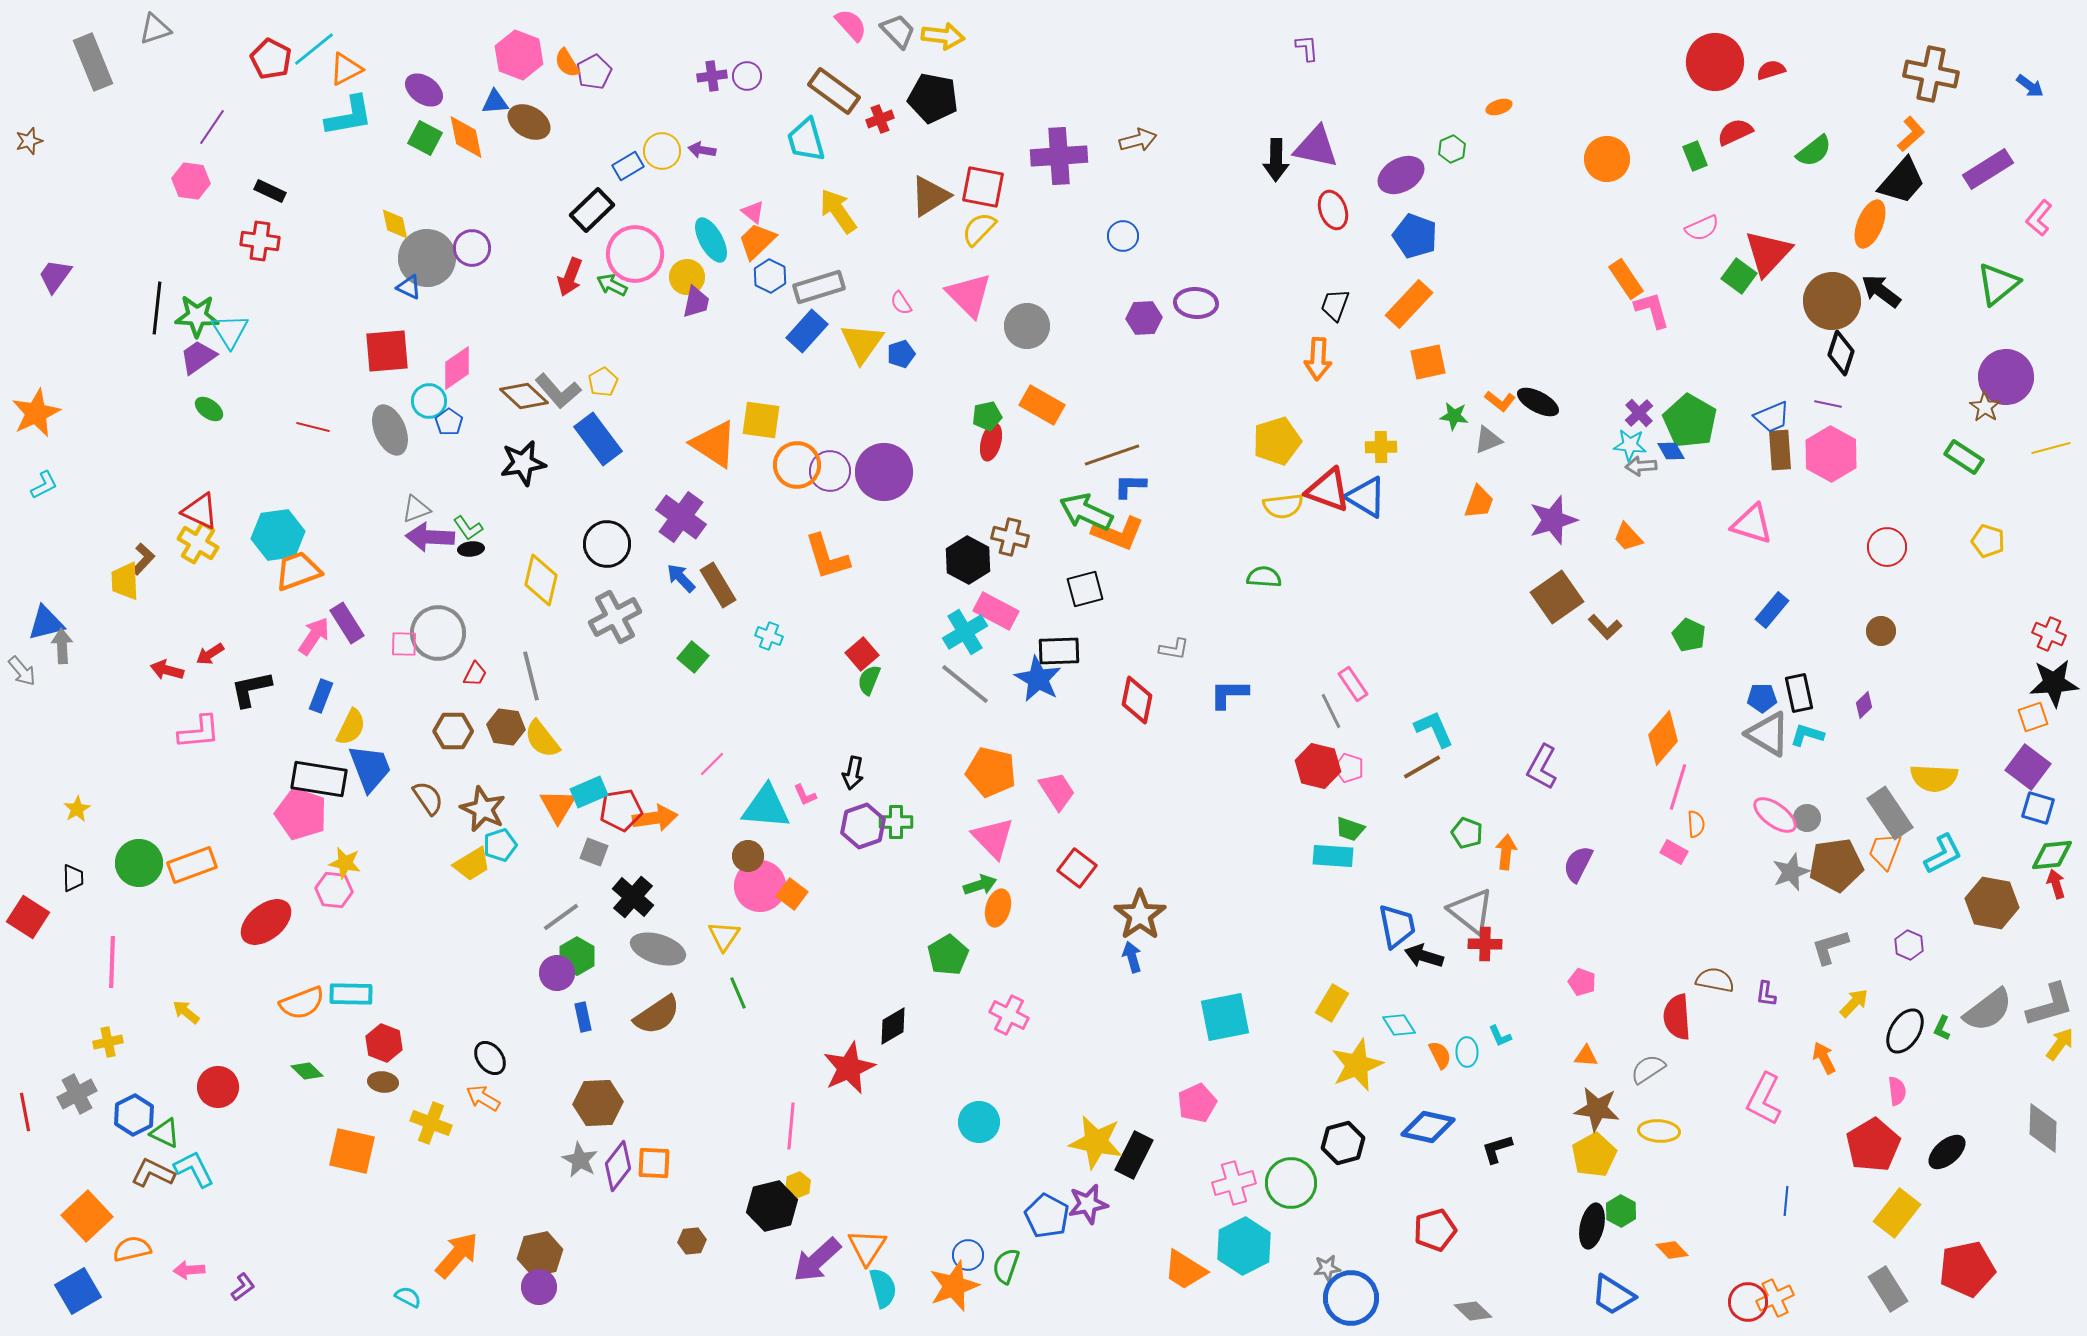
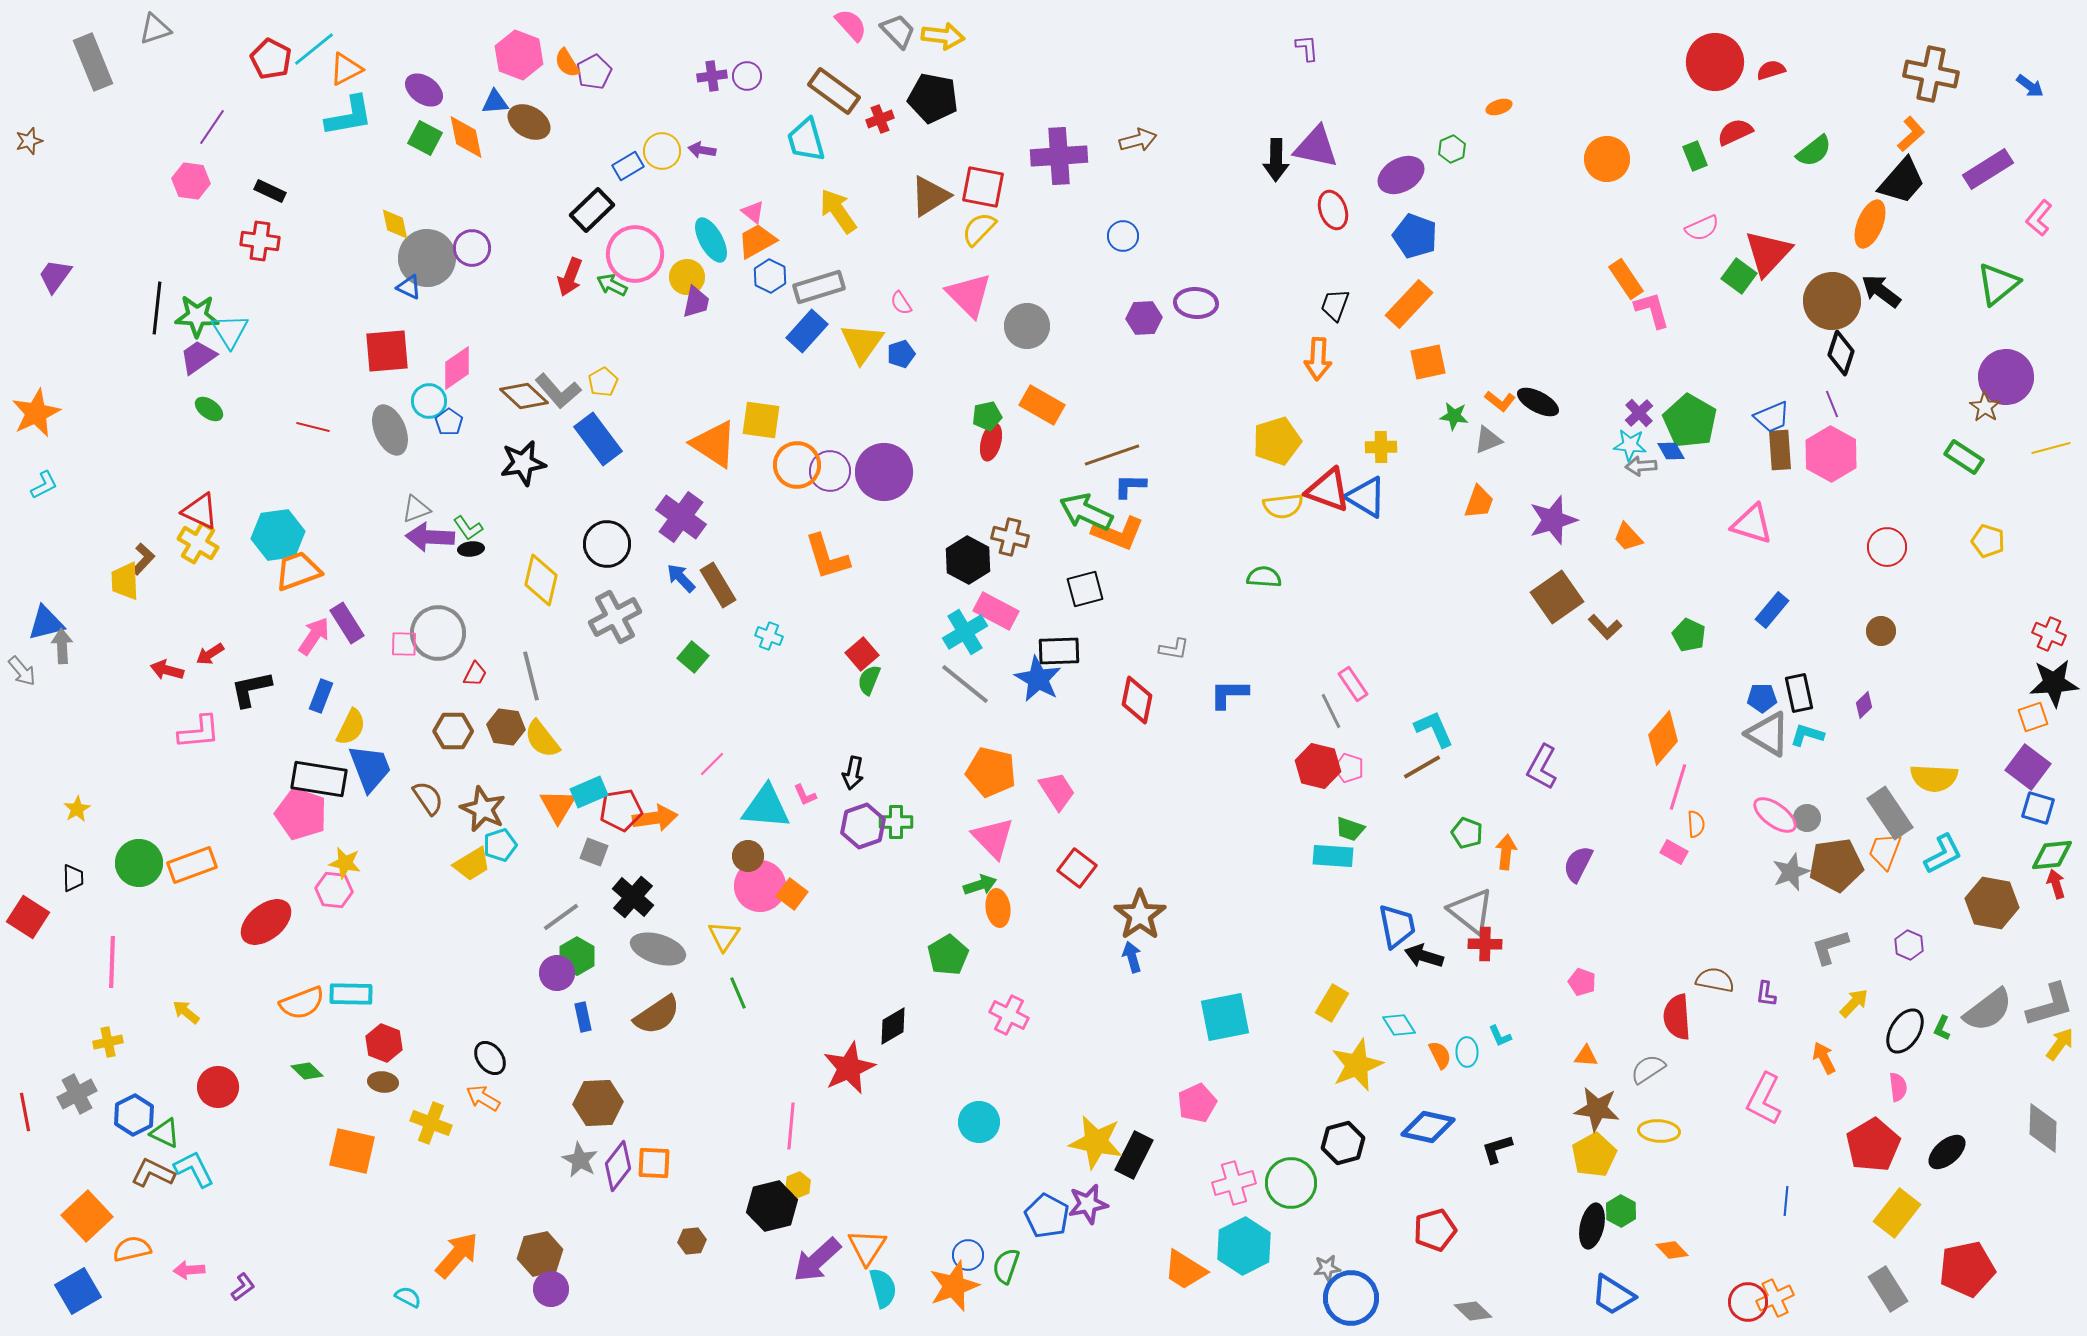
orange trapezoid at (757, 241): rotated 15 degrees clockwise
purple line at (1828, 404): moved 4 px right; rotated 56 degrees clockwise
orange ellipse at (998, 908): rotated 24 degrees counterclockwise
pink semicircle at (1897, 1091): moved 1 px right, 4 px up
purple circle at (539, 1287): moved 12 px right, 2 px down
